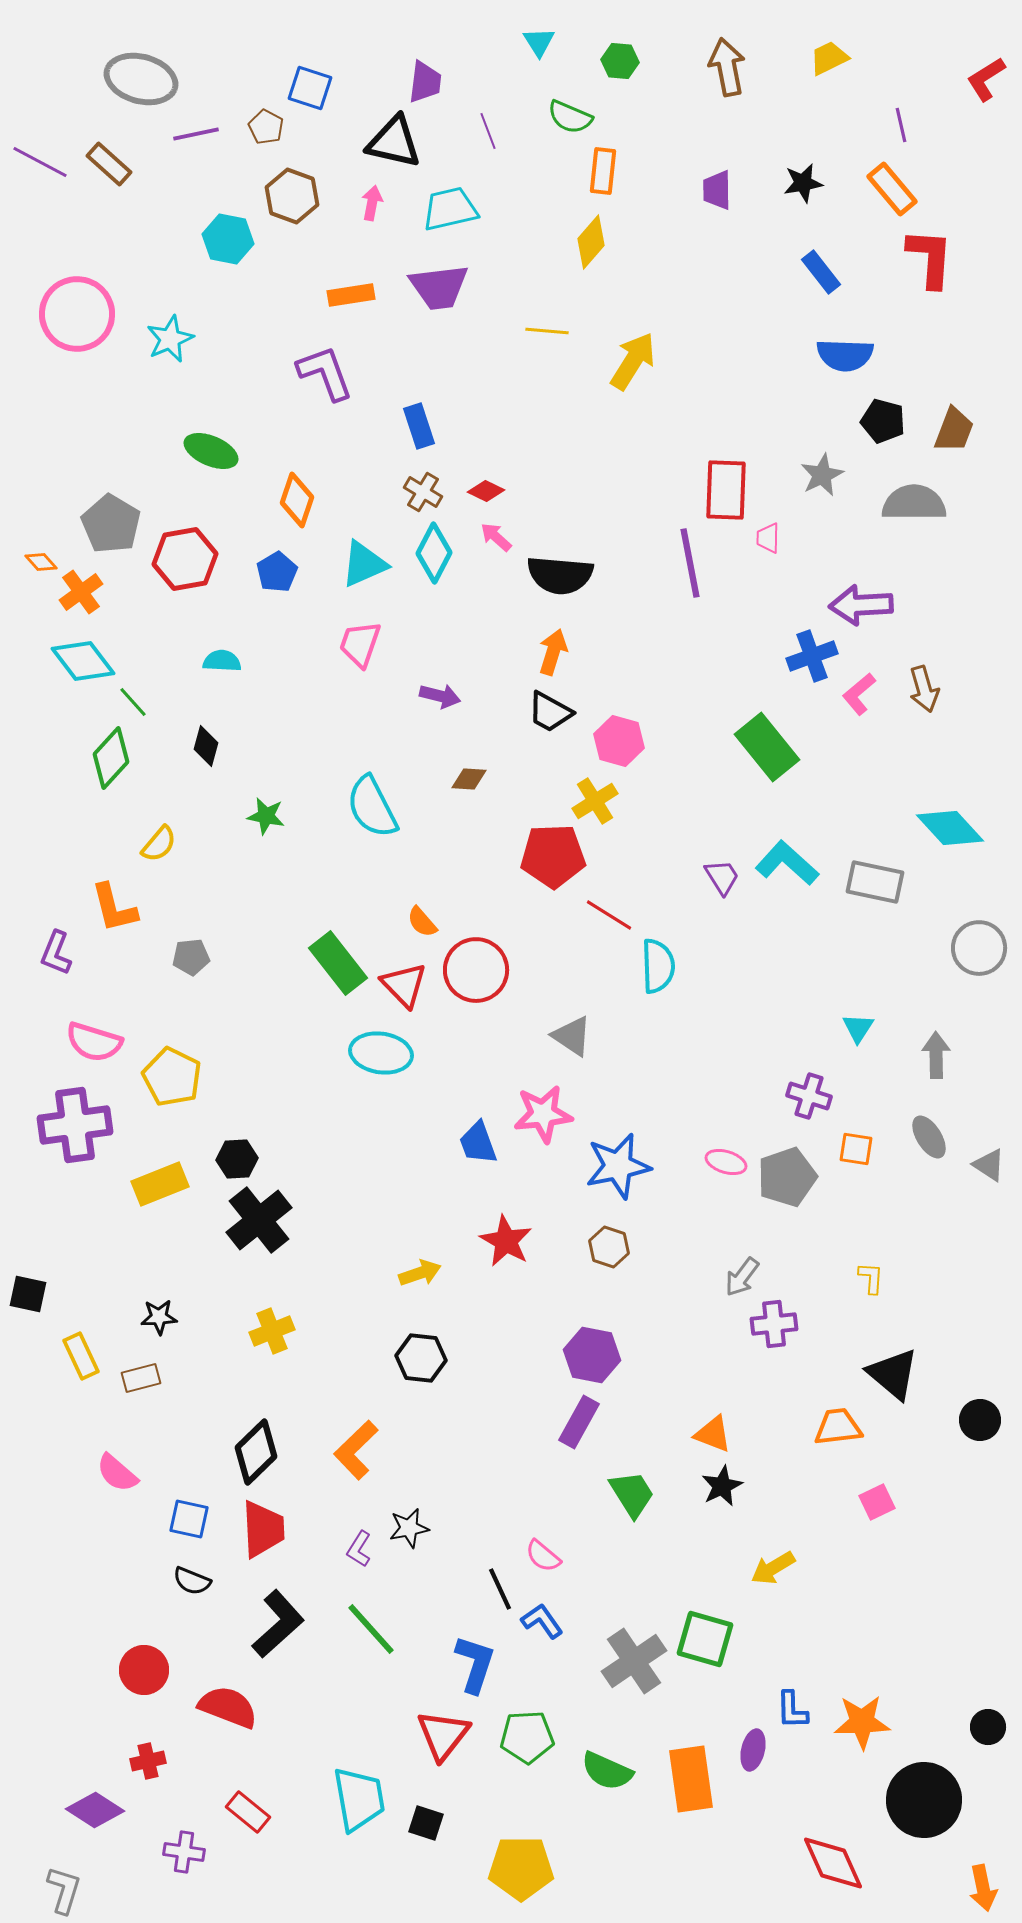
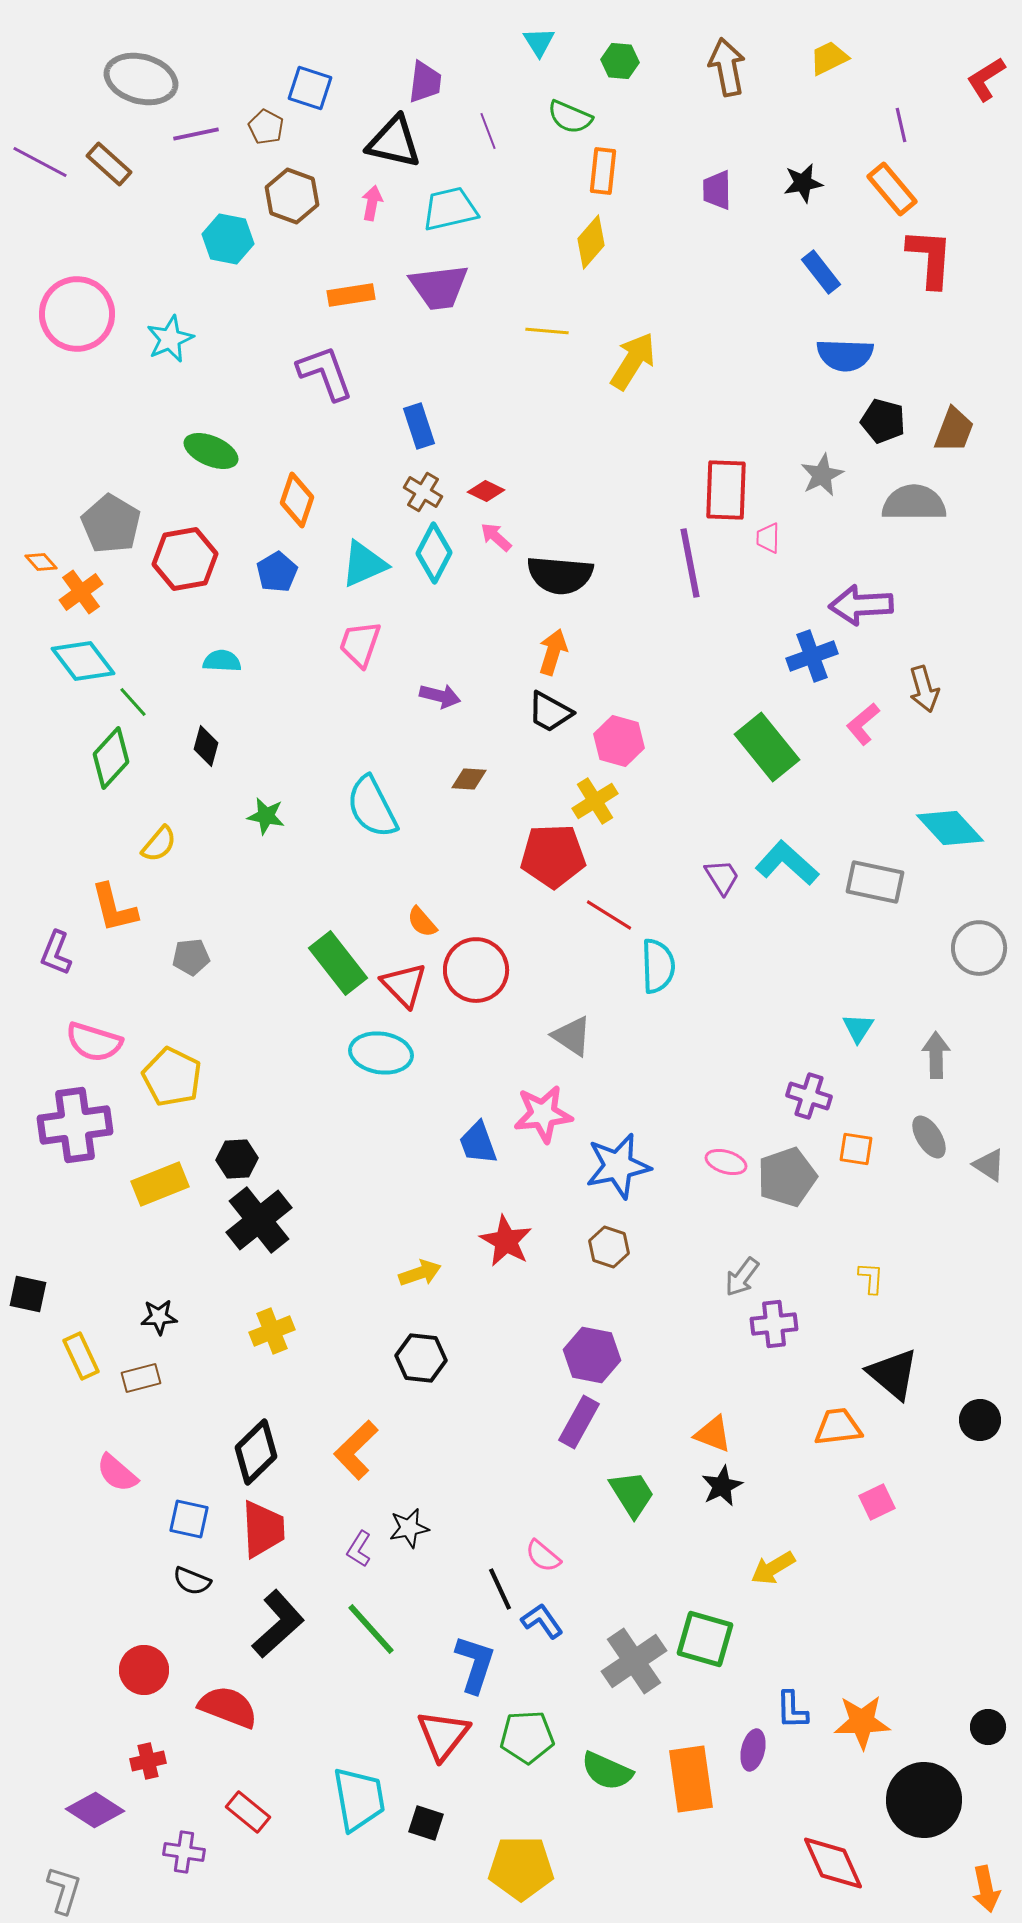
pink L-shape at (859, 694): moved 4 px right, 30 px down
orange arrow at (983, 1888): moved 3 px right, 1 px down
